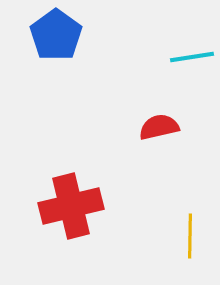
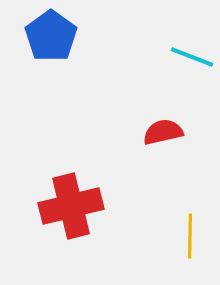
blue pentagon: moved 5 px left, 1 px down
cyan line: rotated 30 degrees clockwise
red semicircle: moved 4 px right, 5 px down
